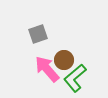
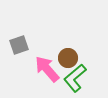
gray square: moved 19 px left, 11 px down
brown circle: moved 4 px right, 2 px up
